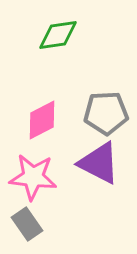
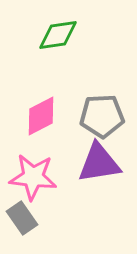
gray pentagon: moved 4 px left, 3 px down
pink diamond: moved 1 px left, 4 px up
purple triangle: rotated 36 degrees counterclockwise
gray rectangle: moved 5 px left, 6 px up
